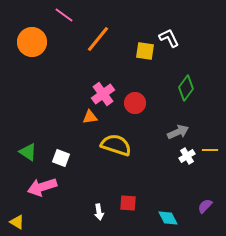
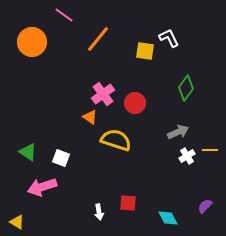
orange triangle: rotated 42 degrees clockwise
yellow semicircle: moved 5 px up
